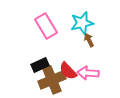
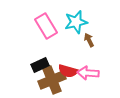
cyan star: moved 6 px left, 1 px up
red semicircle: rotated 30 degrees counterclockwise
